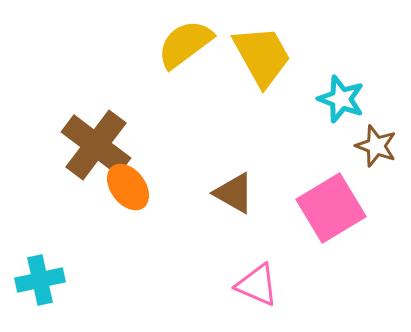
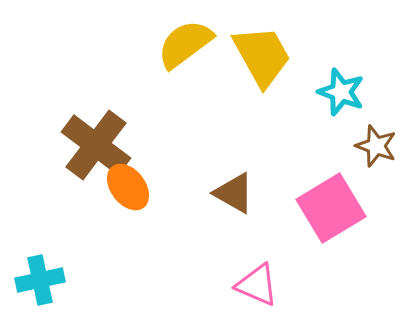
cyan star: moved 7 px up
